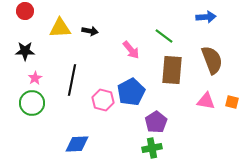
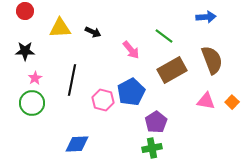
black arrow: moved 3 px right, 1 px down; rotated 14 degrees clockwise
brown rectangle: rotated 56 degrees clockwise
orange square: rotated 32 degrees clockwise
